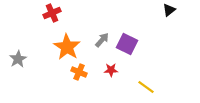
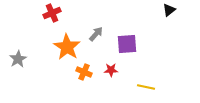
gray arrow: moved 6 px left, 6 px up
purple square: rotated 30 degrees counterclockwise
orange cross: moved 5 px right
yellow line: rotated 24 degrees counterclockwise
